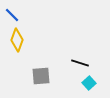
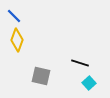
blue line: moved 2 px right, 1 px down
gray square: rotated 18 degrees clockwise
